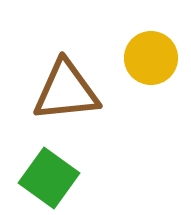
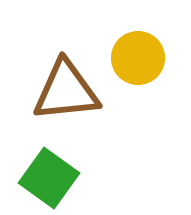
yellow circle: moved 13 px left
